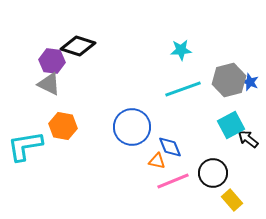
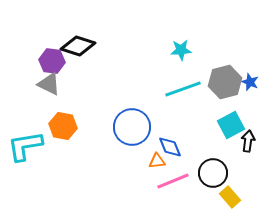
gray hexagon: moved 4 px left, 2 px down
black arrow: moved 2 px down; rotated 60 degrees clockwise
orange triangle: rotated 18 degrees counterclockwise
yellow rectangle: moved 2 px left, 3 px up
